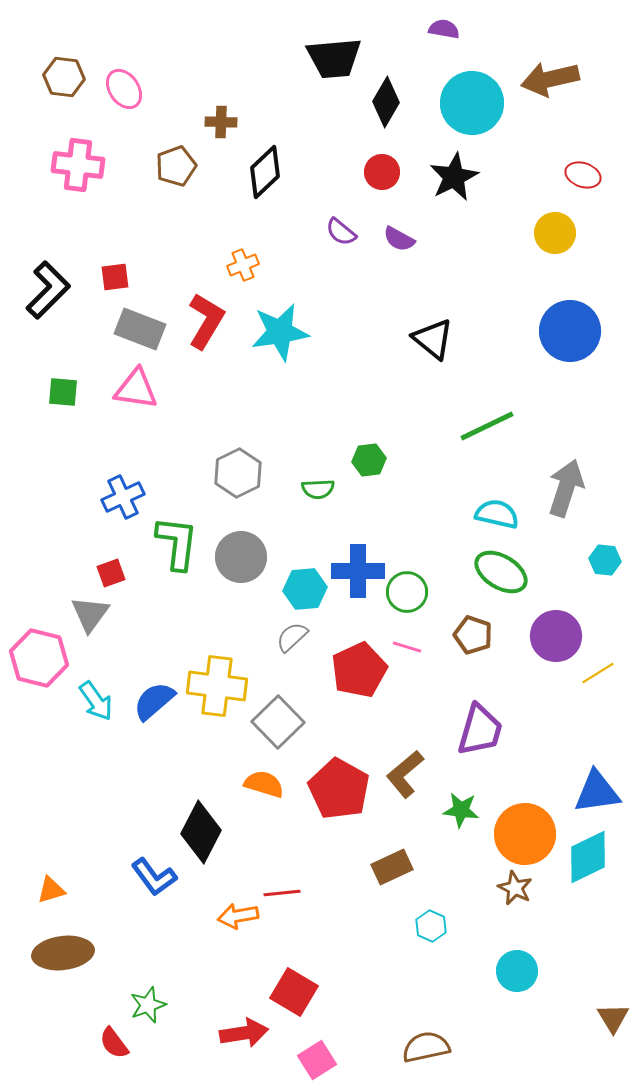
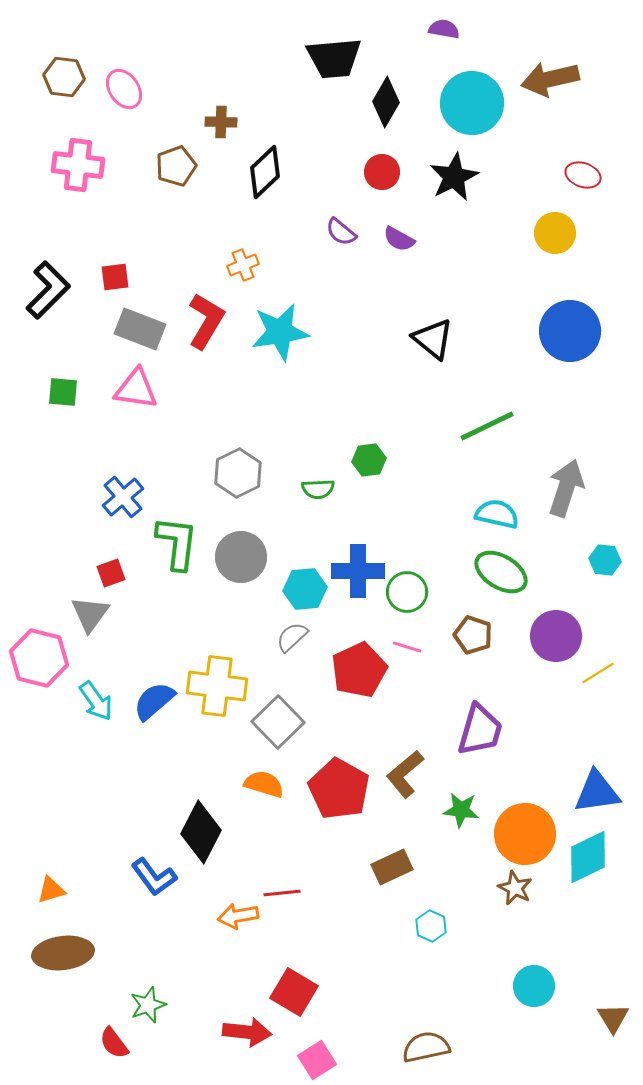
blue cross at (123, 497): rotated 15 degrees counterclockwise
cyan circle at (517, 971): moved 17 px right, 15 px down
red arrow at (244, 1033): moved 3 px right, 1 px up; rotated 15 degrees clockwise
